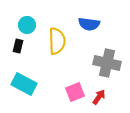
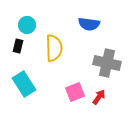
yellow semicircle: moved 3 px left, 7 px down
cyan rectangle: rotated 30 degrees clockwise
